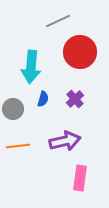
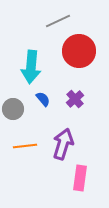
red circle: moved 1 px left, 1 px up
blue semicircle: rotated 56 degrees counterclockwise
purple arrow: moved 2 px left, 3 px down; rotated 60 degrees counterclockwise
orange line: moved 7 px right
